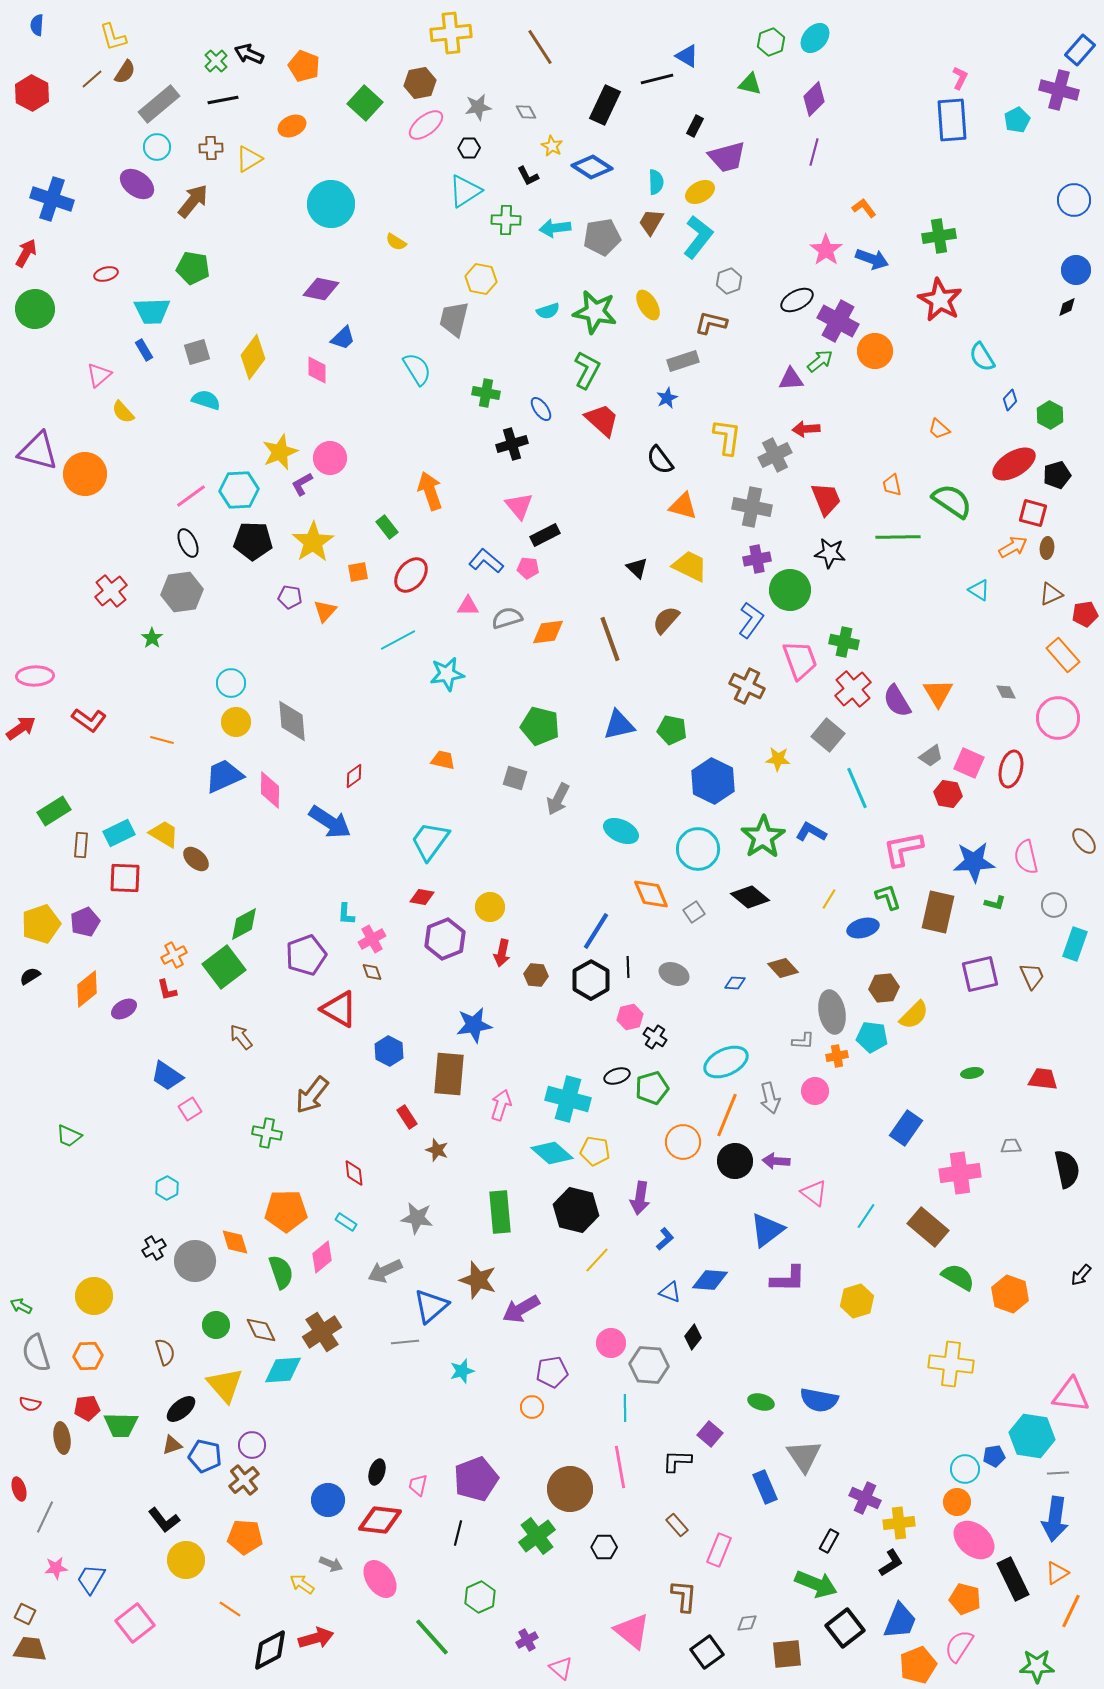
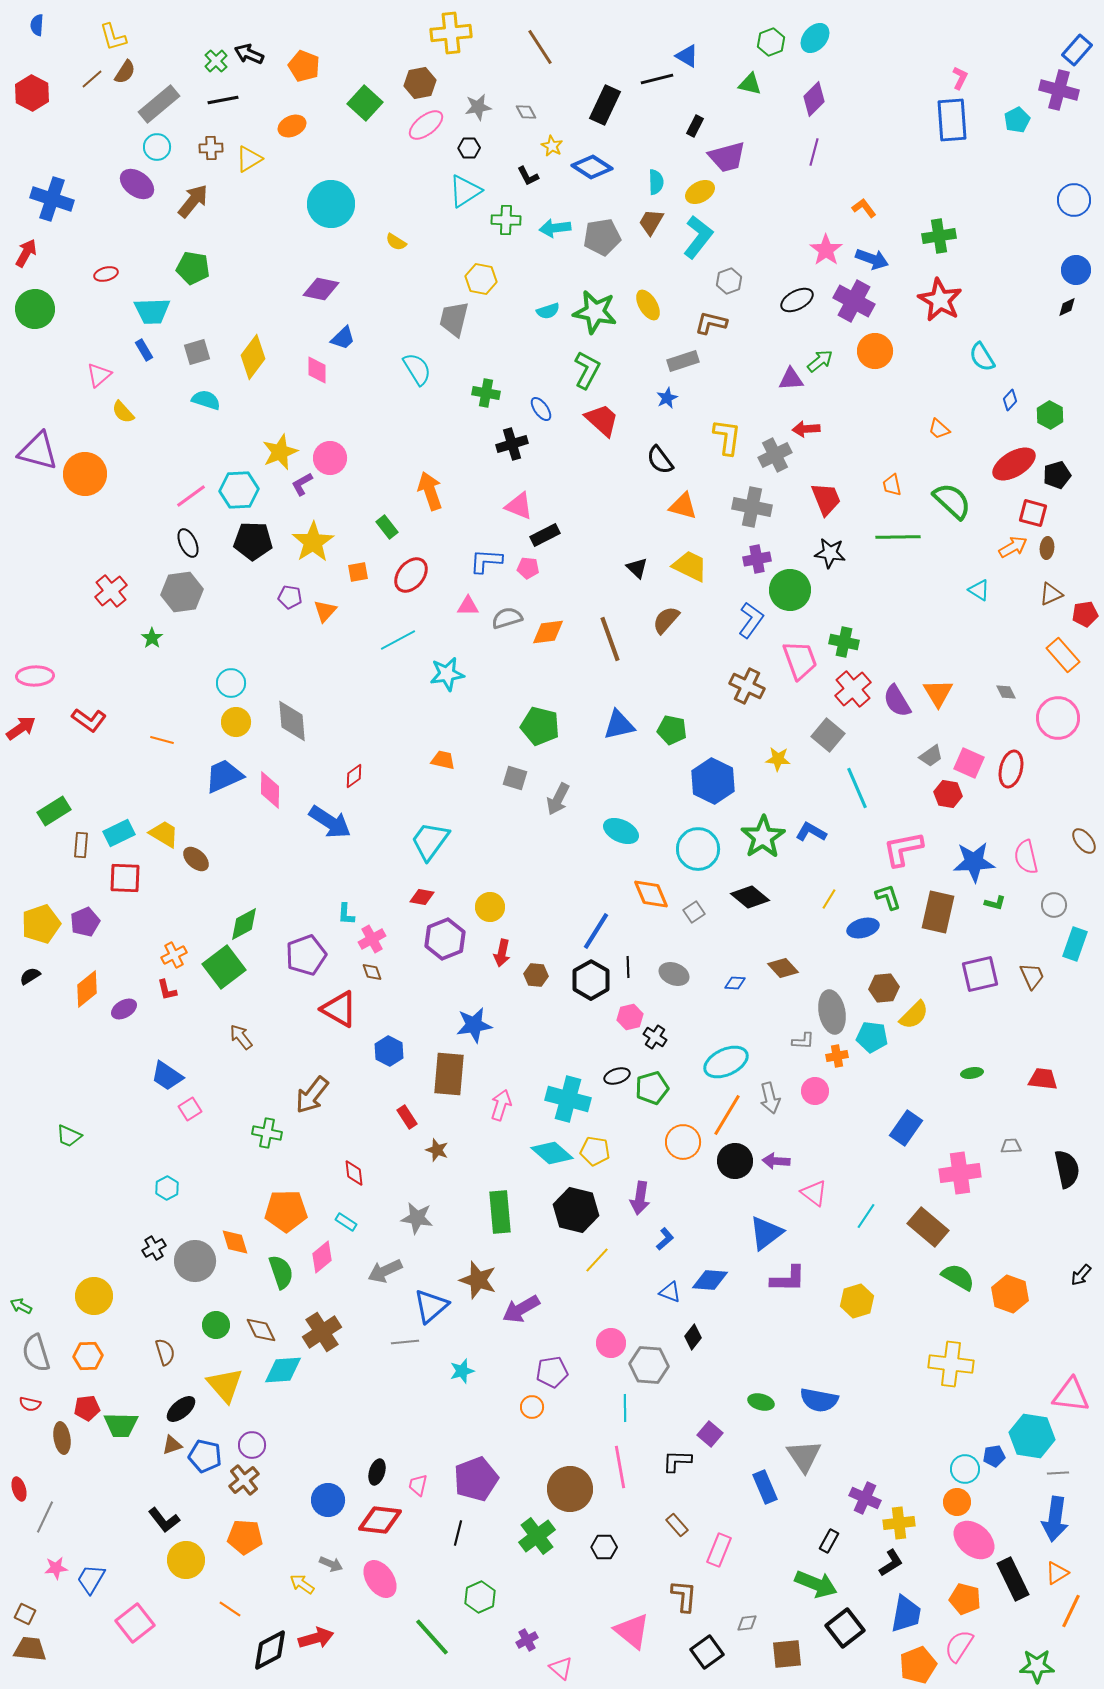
blue rectangle at (1080, 50): moved 3 px left
purple cross at (838, 321): moved 16 px right, 20 px up
green semicircle at (952, 501): rotated 9 degrees clockwise
pink triangle at (519, 506): rotated 28 degrees counterclockwise
blue L-shape at (486, 561): rotated 36 degrees counterclockwise
orange line at (727, 1115): rotated 9 degrees clockwise
blue triangle at (767, 1230): moved 1 px left, 3 px down
blue trapezoid at (900, 1621): moved 6 px right, 7 px up; rotated 12 degrees counterclockwise
